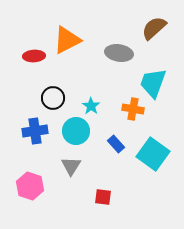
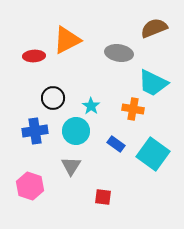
brown semicircle: rotated 20 degrees clockwise
cyan trapezoid: rotated 84 degrees counterclockwise
blue rectangle: rotated 12 degrees counterclockwise
